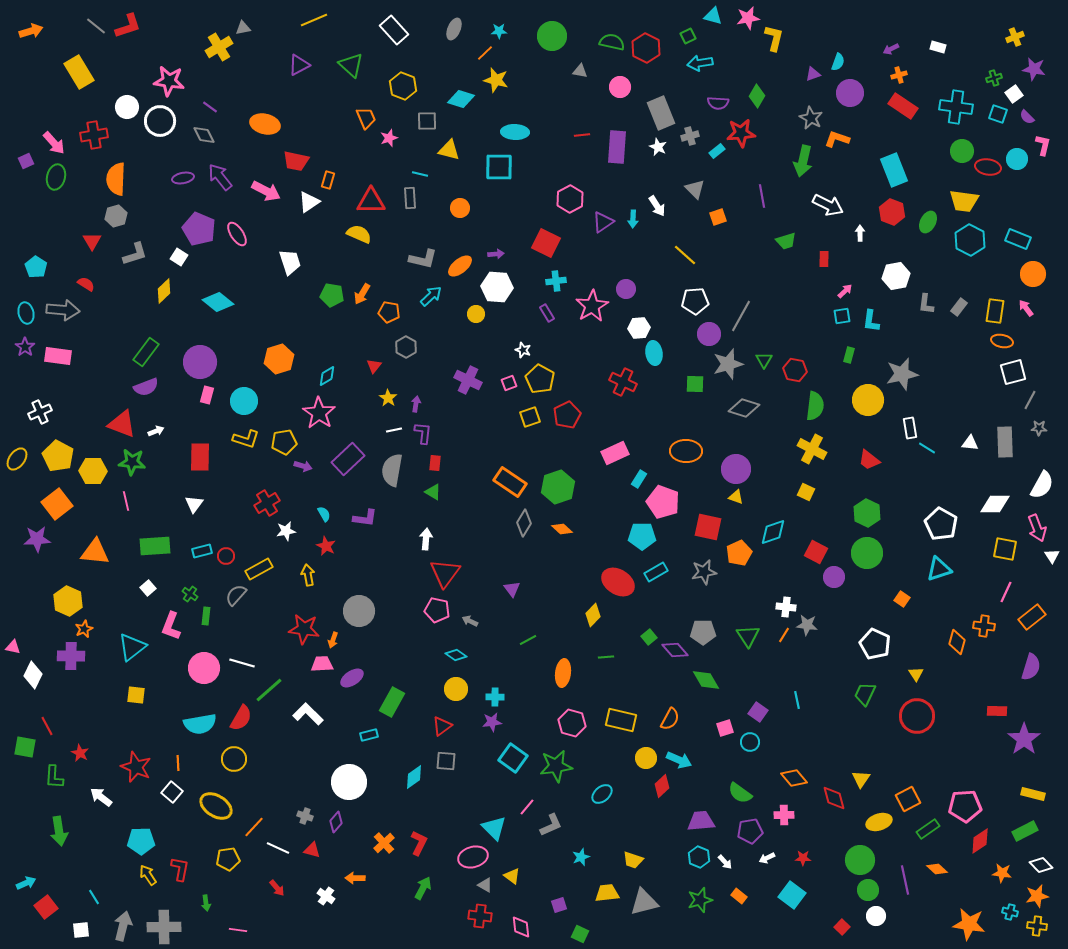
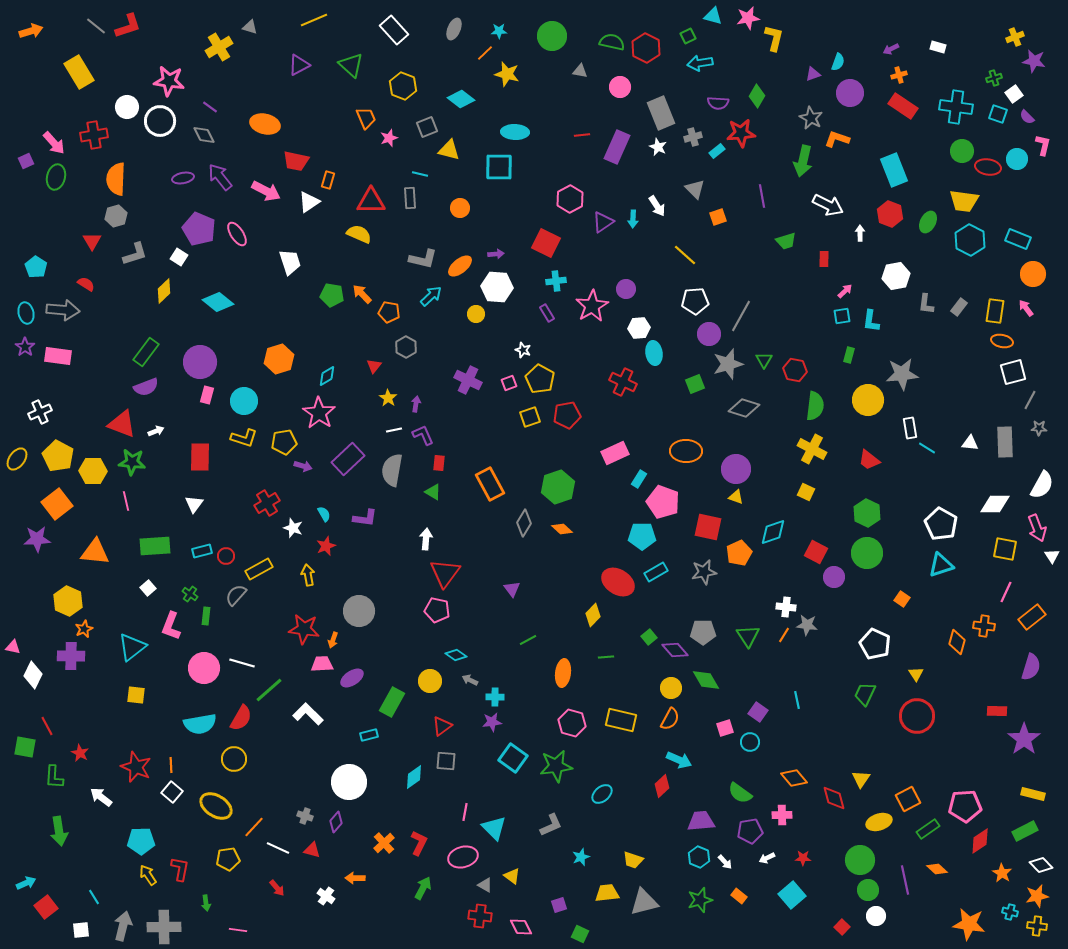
gray triangle at (243, 28): moved 7 px right, 1 px up; rotated 28 degrees clockwise
purple star at (1034, 69): moved 8 px up
yellow star at (496, 80): moved 11 px right, 6 px up
cyan diamond at (461, 99): rotated 20 degrees clockwise
gray square at (427, 121): moved 6 px down; rotated 20 degrees counterclockwise
gray cross at (690, 136): moved 3 px right, 1 px down
purple rectangle at (617, 147): rotated 20 degrees clockwise
red hexagon at (892, 212): moved 2 px left, 2 px down
orange arrow at (362, 294): rotated 105 degrees clockwise
gray star at (902, 374): rotated 8 degrees clockwise
green square at (695, 384): rotated 24 degrees counterclockwise
red pentagon at (567, 415): rotated 16 degrees clockwise
purple L-shape at (423, 433): moved 2 px down; rotated 30 degrees counterclockwise
yellow L-shape at (246, 439): moved 2 px left, 1 px up
red rectangle at (435, 463): moved 4 px right
orange rectangle at (510, 482): moved 20 px left, 2 px down; rotated 28 degrees clockwise
white star at (286, 531): moved 7 px right, 3 px up; rotated 30 degrees clockwise
red star at (326, 546): rotated 24 degrees clockwise
cyan triangle at (939, 569): moved 2 px right, 4 px up
gray arrow at (470, 621): moved 59 px down
yellow circle at (456, 689): moved 26 px left, 8 px up
yellow circle at (646, 758): moved 25 px right, 70 px up
orange line at (178, 763): moved 7 px left, 2 px down
pink line at (527, 807): moved 62 px left, 5 px down; rotated 30 degrees counterclockwise
pink cross at (784, 815): moved 2 px left
pink ellipse at (473, 857): moved 10 px left
orange star at (1002, 873): rotated 24 degrees clockwise
cyan square at (792, 895): rotated 12 degrees clockwise
pink diamond at (521, 927): rotated 20 degrees counterclockwise
